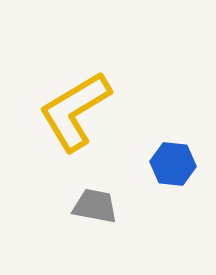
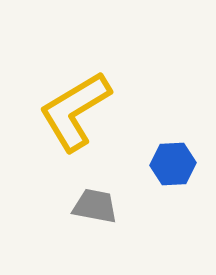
blue hexagon: rotated 9 degrees counterclockwise
